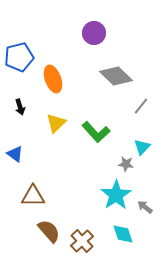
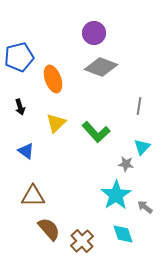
gray diamond: moved 15 px left, 9 px up; rotated 24 degrees counterclockwise
gray line: moved 2 px left; rotated 30 degrees counterclockwise
blue triangle: moved 11 px right, 3 px up
brown semicircle: moved 2 px up
